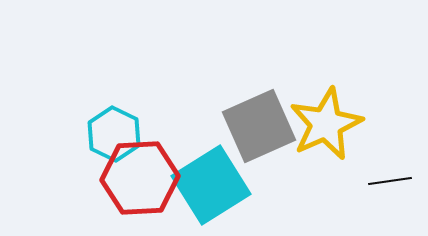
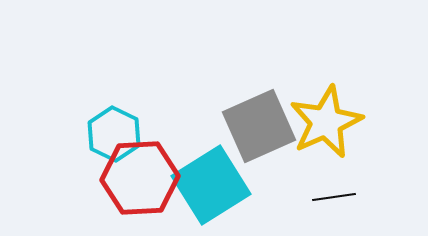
yellow star: moved 2 px up
black line: moved 56 px left, 16 px down
